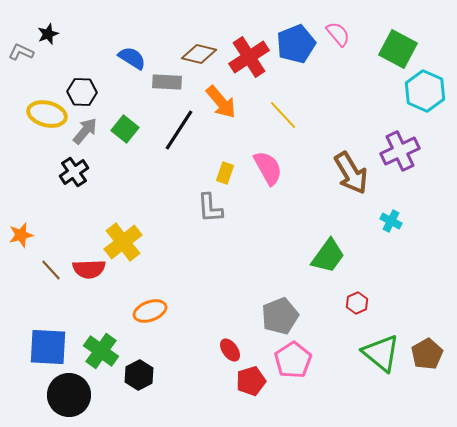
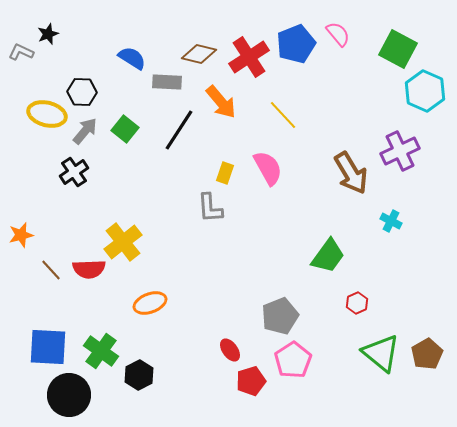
orange ellipse at (150, 311): moved 8 px up
